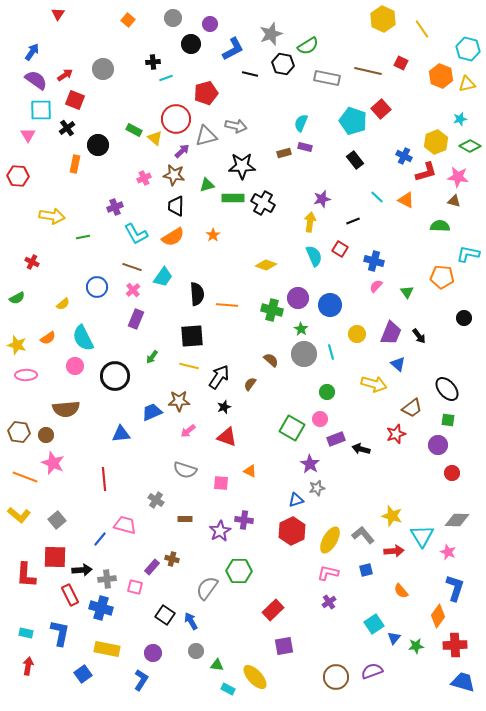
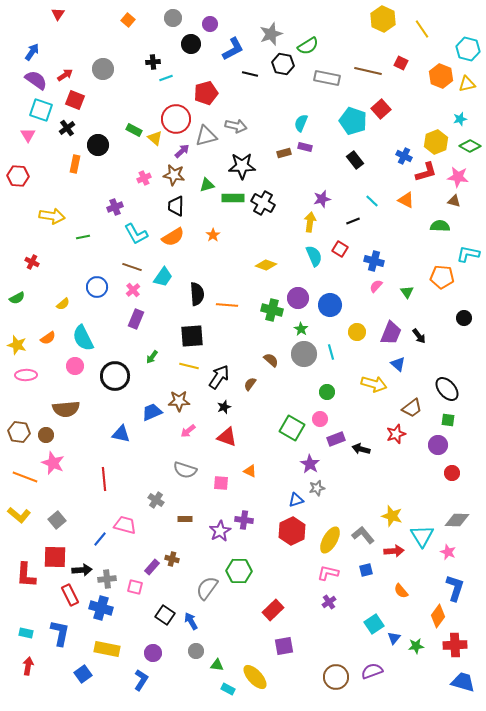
cyan square at (41, 110): rotated 20 degrees clockwise
cyan line at (377, 197): moved 5 px left, 4 px down
yellow circle at (357, 334): moved 2 px up
blue triangle at (121, 434): rotated 18 degrees clockwise
